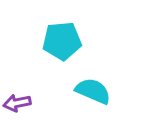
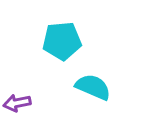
cyan semicircle: moved 4 px up
